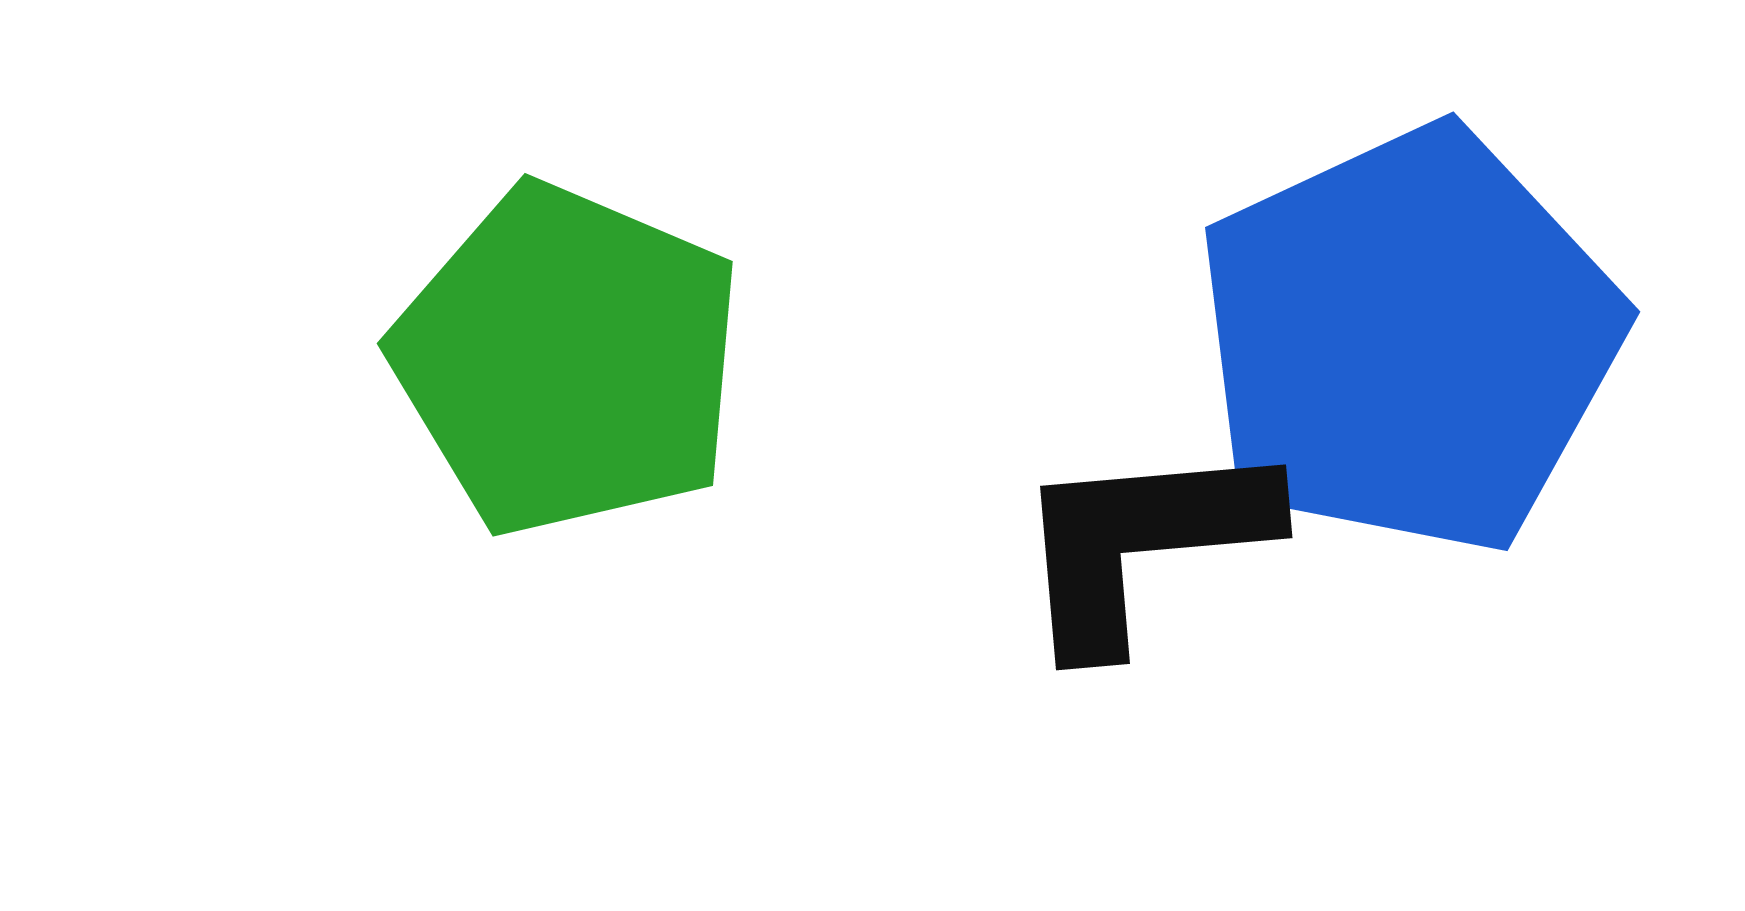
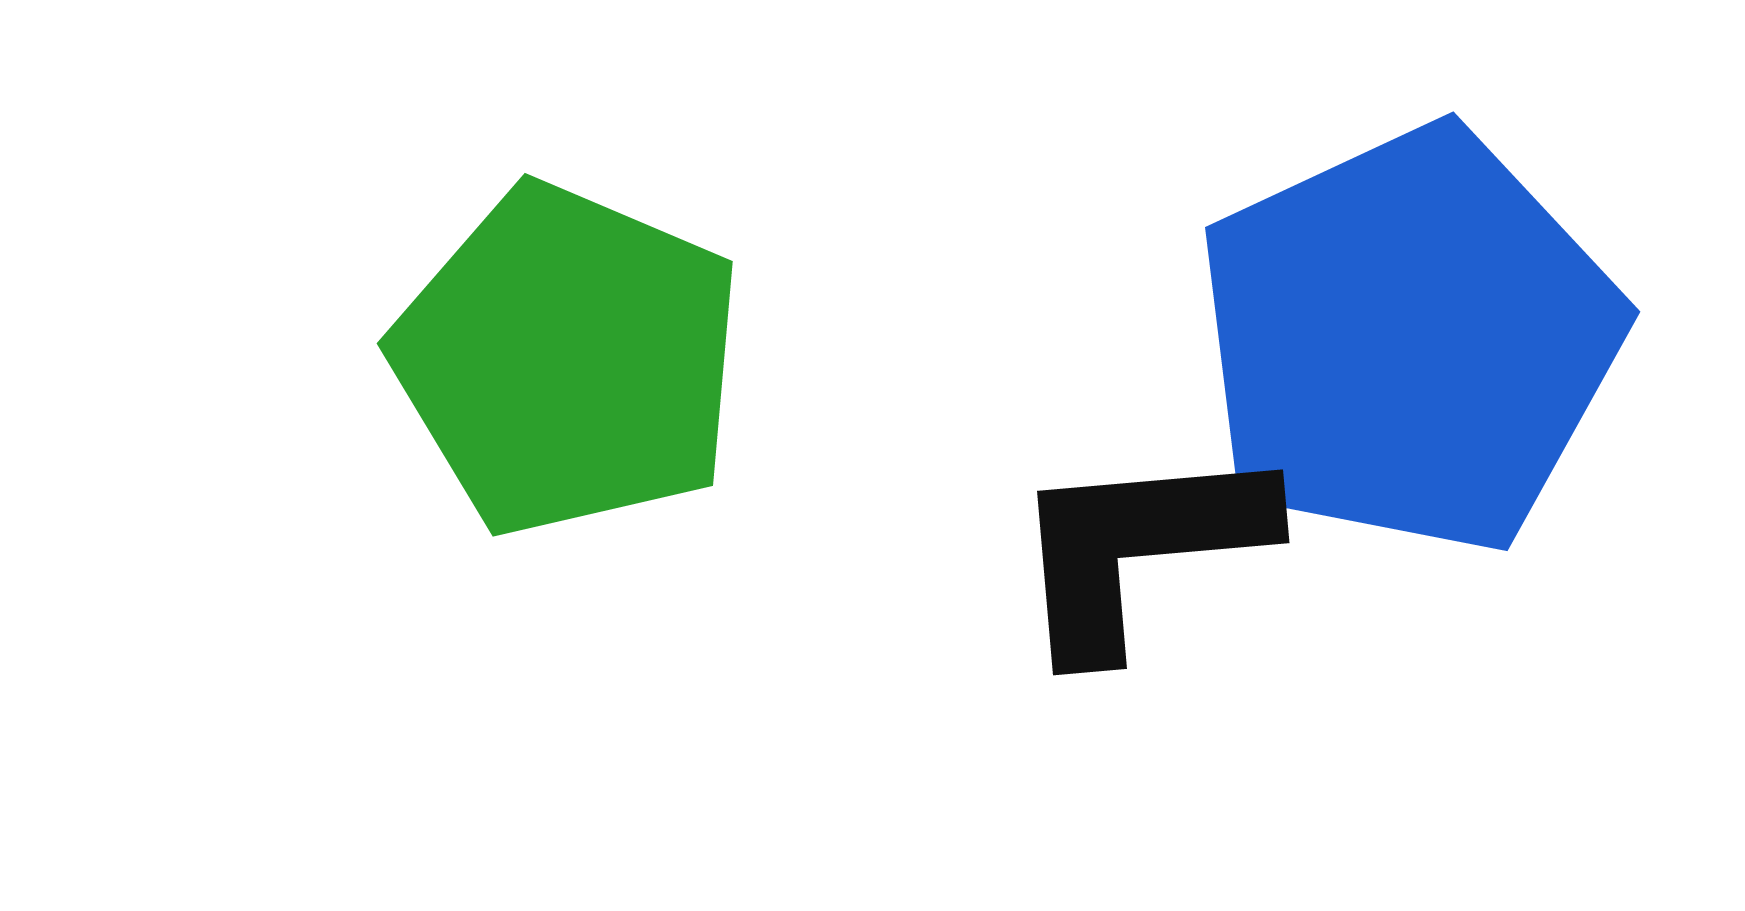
black L-shape: moved 3 px left, 5 px down
